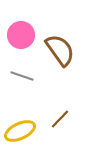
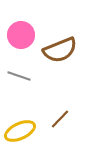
brown semicircle: rotated 104 degrees clockwise
gray line: moved 3 px left
